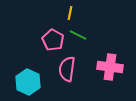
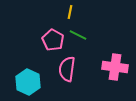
yellow line: moved 1 px up
pink cross: moved 5 px right
